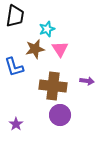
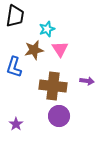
brown star: moved 1 px left, 1 px down
blue L-shape: rotated 35 degrees clockwise
purple circle: moved 1 px left, 1 px down
